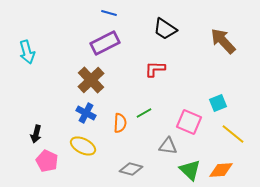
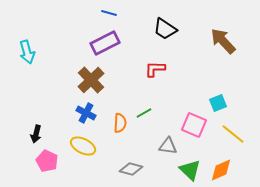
pink square: moved 5 px right, 3 px down
orange diamond: rotated 20 degrees counterclockwise
